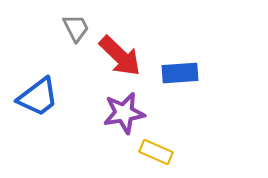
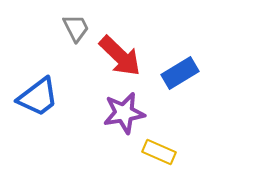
blue rectangle: rotated 27 degrees counterclockwise
yellow rectangle: moved 3 px right
